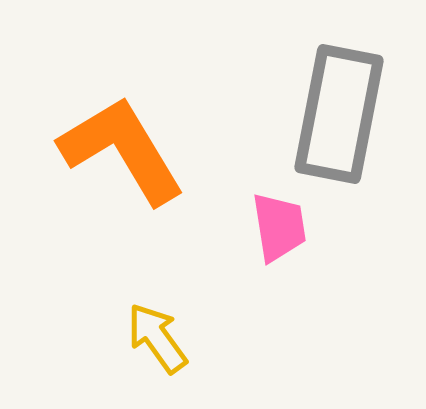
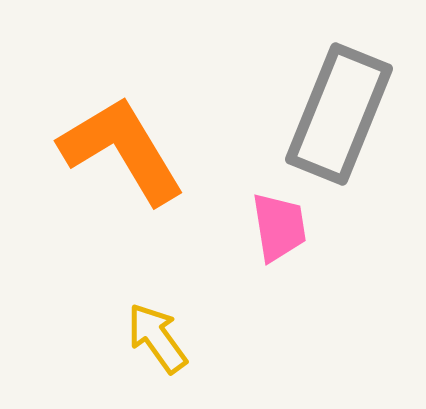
gray rectangle: rotated 11 degrees clockwise
